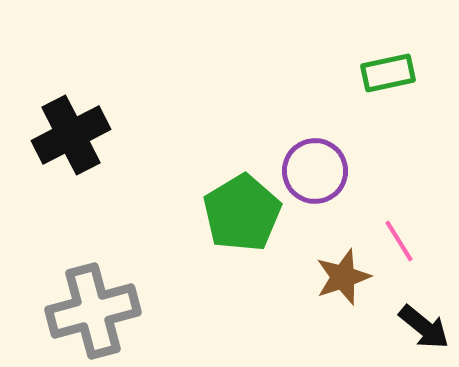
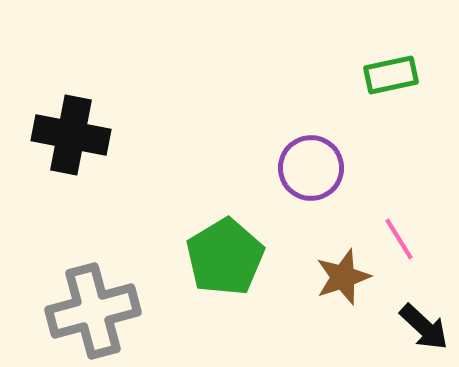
green rectangle: moved 3 px right, 2 px down
black cross: rotated 38 degrees clockwise
purple circle: moved 4 px left, 3 px up
green pentagon: moved 17 px left, 44 px down
pink line: moved 2 px up
black arrow: rotated 4 degrees clockwise
